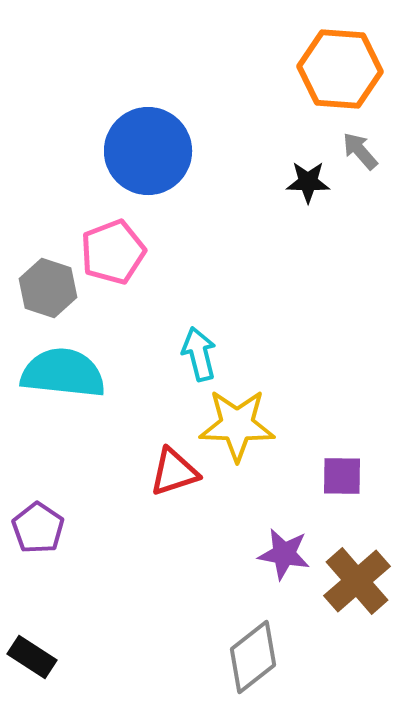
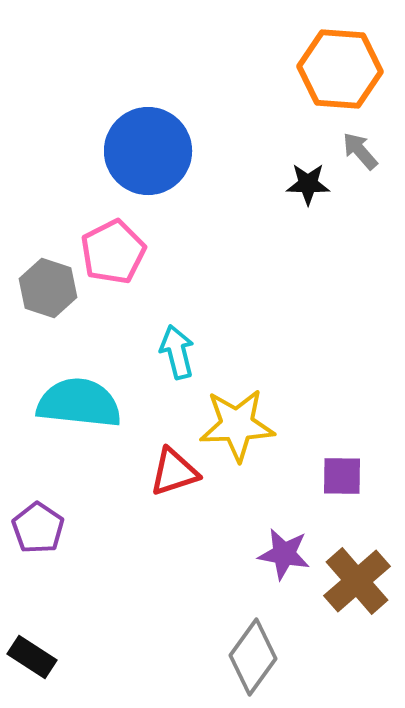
black star: moved 2 px down
pink pentagon: rotated 6 degrees counterclockwise
cyan arrow: moved 22 px left, 2 px up
cyan semicircle: moved 16 px right, 30 px down
yellow star: rotated 4 degrees counterclockwise
gray diamond: rotated 16 degrees counterclockwise
